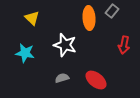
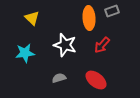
gray rectangle: rotated 32 degrees clockwise
red arrow: moved 22 px left; rotated 30 degrees clockwise
cyan star: rotated 18 degrees counterclockwise
gray semicircle: moved 3 px left
